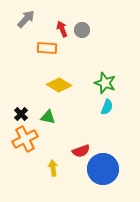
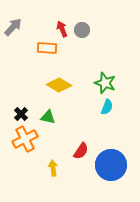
gray arrow: moved 13 px left, 8 px down
red semicircle: rotated 36 degrees counterclockwise
blue circle: moved 8 px right, 4 px up
